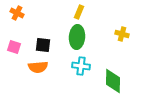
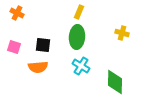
yellow cross: moved 1 px up
cyan cross: rotated 24 degrees clockwise
green diamond: moved 2 px right, 1 px down
